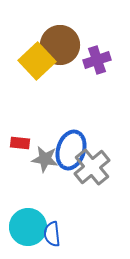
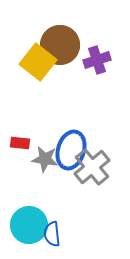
yellow square: moved 1 px right, 1 px down; rotated 9 degrees counterclockwise
cyan circle: moved 1 px right, 2 px up
